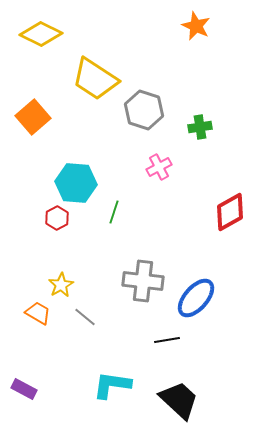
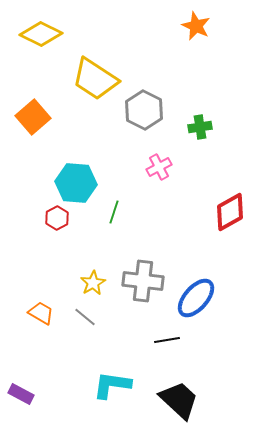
gray hexagon: rotated 9 degrees clockwise
yellow star: moved 32 px right, 2 px up
orange trapezoid: moved 3 px right
purple rectangle: moved 3 px left, 5 px down
